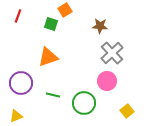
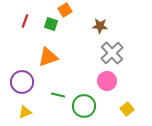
red line: moved 7 px right, 5 px down
purple circle: moved 1 px right, 1 px up
green line: moved 5 px right
green circle: moved 3 px down
yellow square: moved 2 px up
yellow triangle: moved 9 px right, 4 px up
